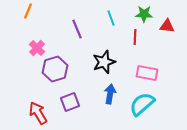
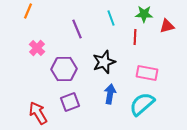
red triangle: rotated 21 degrees counterclockwise
purple hexagon: moved 9 px right; rotated 15 degrees clockwise
